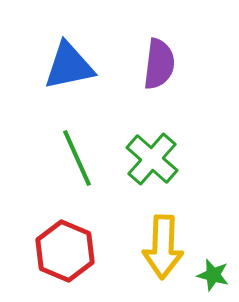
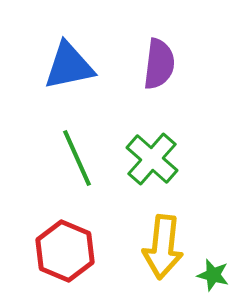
yellow arrow: rotated 4 degrees clockwise
